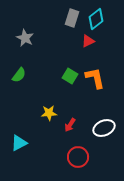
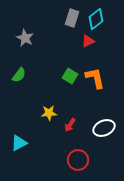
red circle: moved 3 px down
